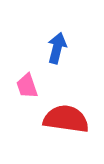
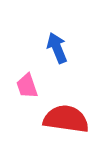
blue arrow: rotated 36 degrees counterclockwise
